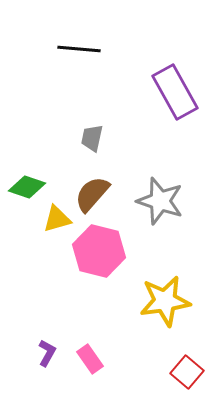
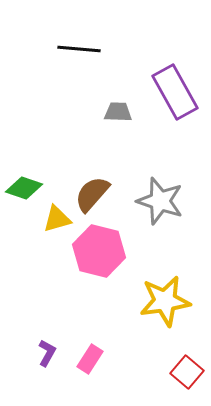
gray trapezoid: moved 26 px right, 26 px up; rotated 80 degrees clockwise
green diamond: moved 3 px left, 1 px down
pink rectangle: rotated 68 degrees clockwise
